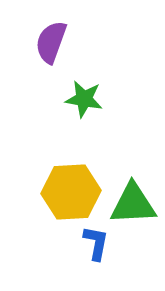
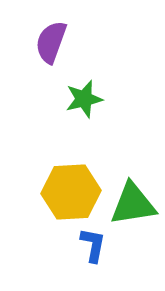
green star: rotated 24 degrees counterclockwise
green triangle: rotated 6 degrees counterclockwise
blue L-shape: moved 3 px left, 2 px down
